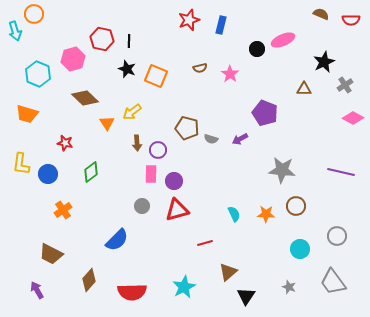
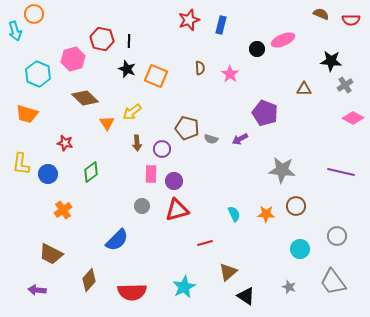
black star at (324, 62): moved 7 px right, 1 px up; rotated 30 degrees clockwise
brown semicircle at (200, 68): rotated 80 degrees counterclockwise
purple circle at (158, 150): moved 4 px right, 1 px up
purple arrow at (37, 290): rotated 54 degrees counterclockwise
black triangle at (246, 296): rotated 30 degrees counterclockwise
